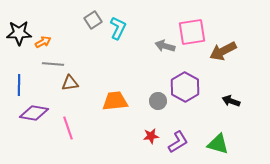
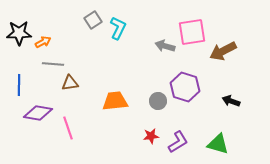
purple hexagon: rotated 12 degrees counterclockwise
purple diamond: moved 4 px right
